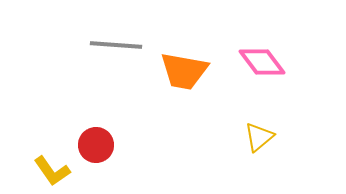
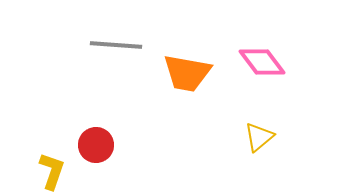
orange trapezoid: moved 3 px right, 2 px down
yellow L-shape: rotated 126 degrees counterclockwise
